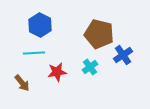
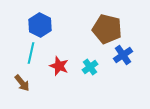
brown pentagon: moved 8 px right, 5 px up
cyan line: moved 3 px left; rotated 75 degrees counterclockwise
red star: moved 2 px right, 6 px up; rotated 30 degrees clockwise
